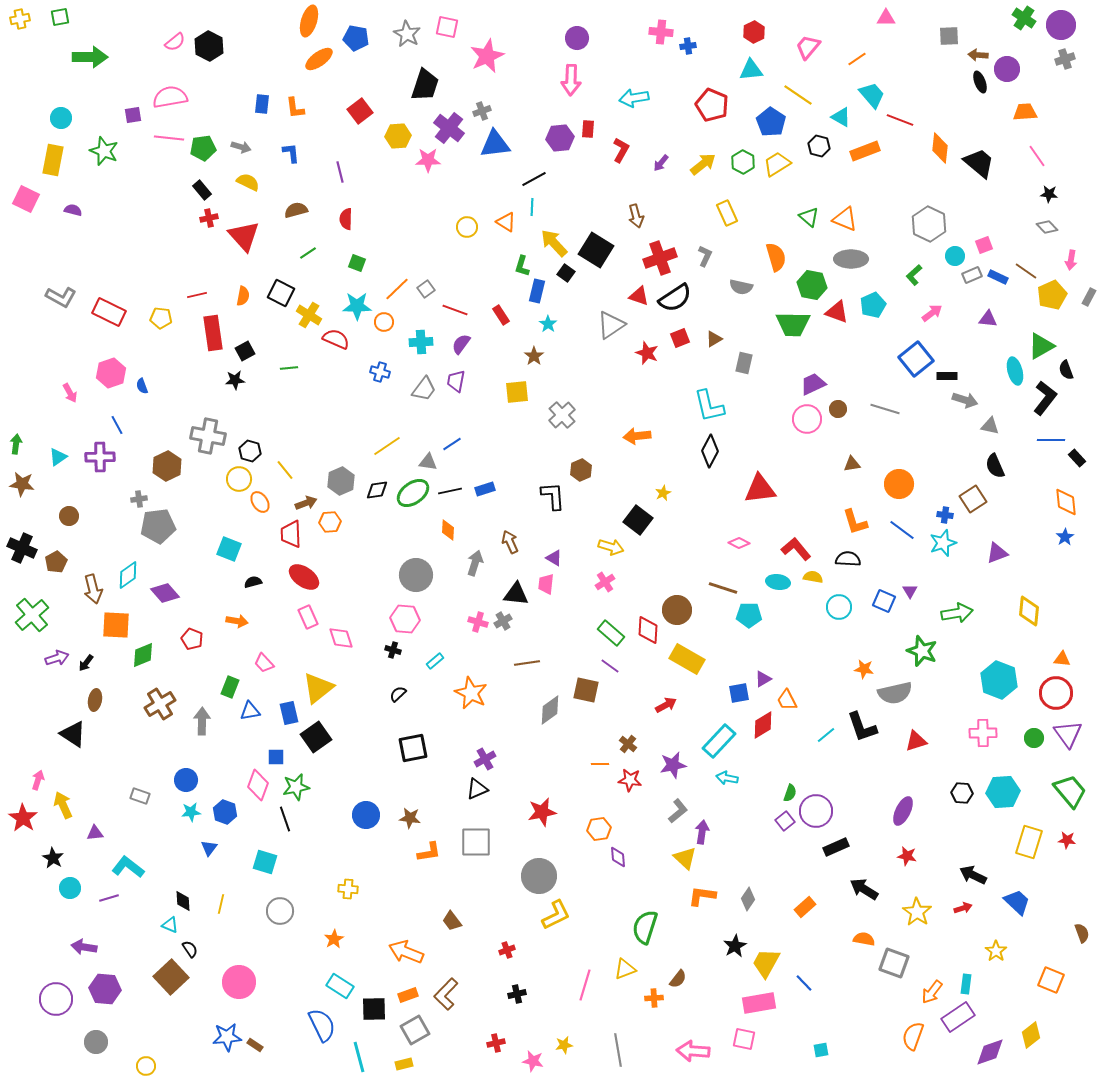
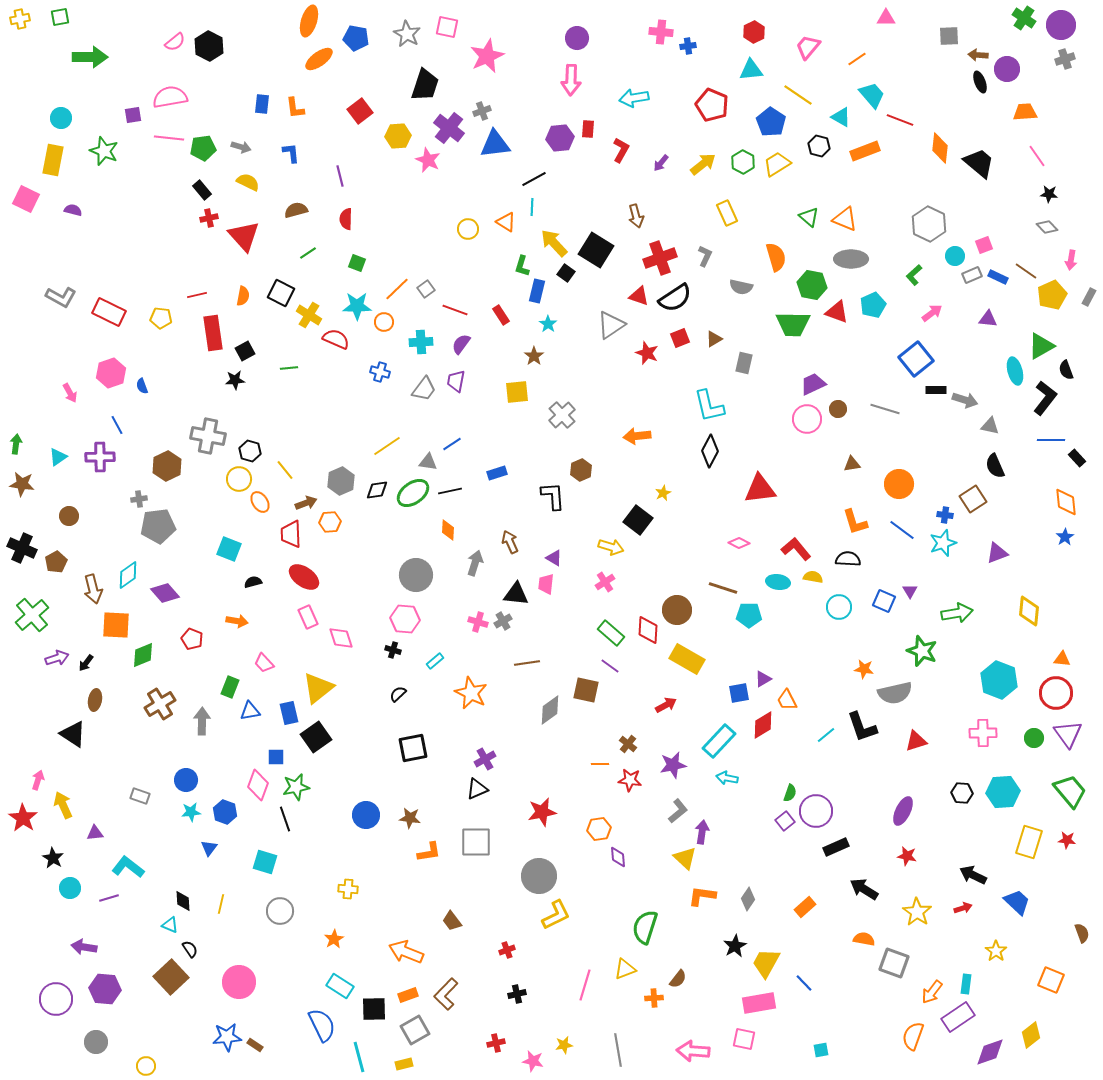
pink star at (428, 160): rotated 25 degrees clockwise
purple line at (340, 172): moved 4 px down
yellow circle at (467, 227): moved 1 px right, 2 px down
black rectangle at (947, 376): moved 11 px left, 14 px down
blue rectangle at (485, 489): moved 12 px right, 16 px up
